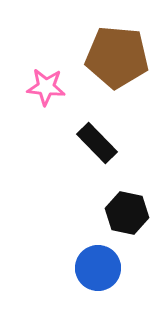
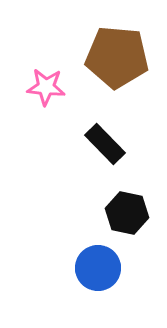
black rectangle: moved 8 px right, 1 px down
